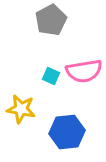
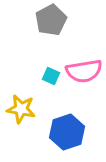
blue hexagon: rotated 12 degrees counterclockwise
